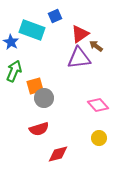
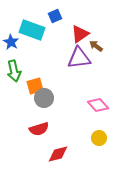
green arrow: rotated 145 degrees clockwise
